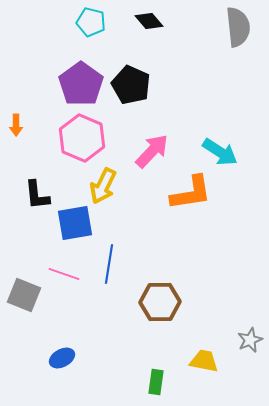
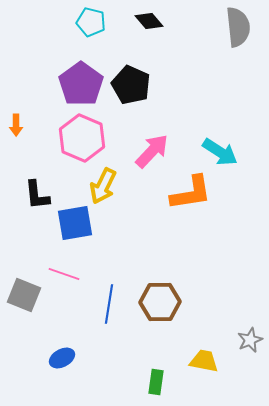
blue line: moved 40 px down
